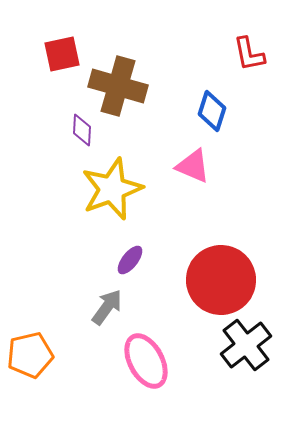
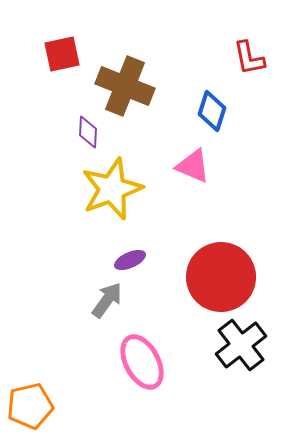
red L-shape: moved 4 px down
brown cross: moved 7 px right; rotated 6 degrees clockwise
purple diamond: moved 6 px right, 2 px down
purple ellipse: rotated 28 degrees clockwise
red circle: moved 3 px up
gray arrow: moved 7 px up
black cross: moved 5 px left
orange pentagon: moved 51 px down
pink ellipse: moved 4 px left, 1 px down
